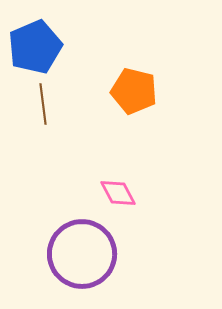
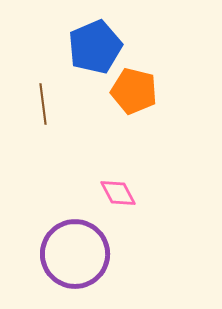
blue pentagon: moved 60 px right
purple circle: moved 7 px left
